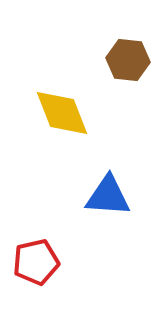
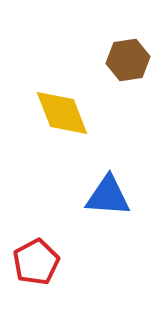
brown hexagon: rotated 15 degrees counterclockwise
red pentagon: rotated 15 degrees counterclockwise
